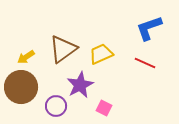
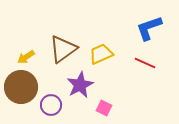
purple circle: moved 5 px left, 1 px up
